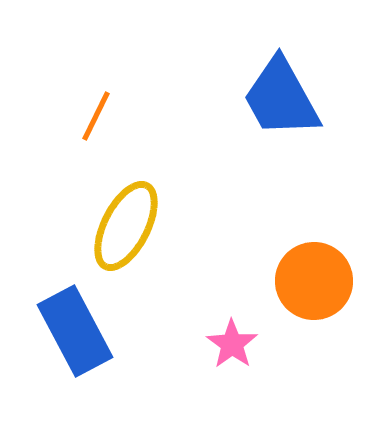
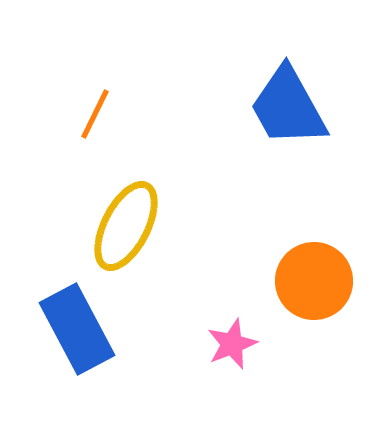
blue trapezoid: moved 7 px right, 9 px down
orange line: moved 1 px left, 2 px up
blue rectangle: moved 2 px right, 2 px up
pink star: rotated 15 degrees clockwise
